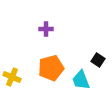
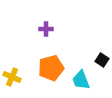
black square: moved 4 px right
